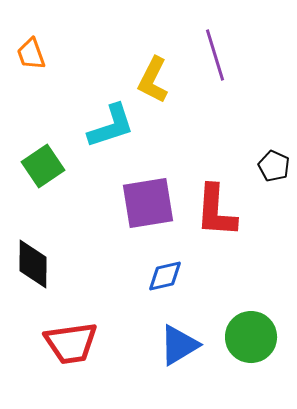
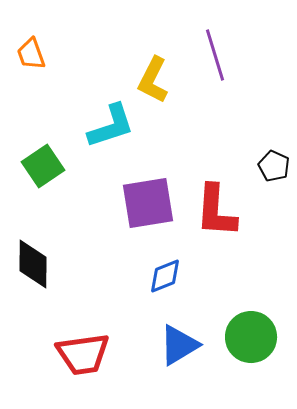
blue diamond: rotated 9 degrees counterclockwise
red trapezoid: moved 12 px right, 11 px down
